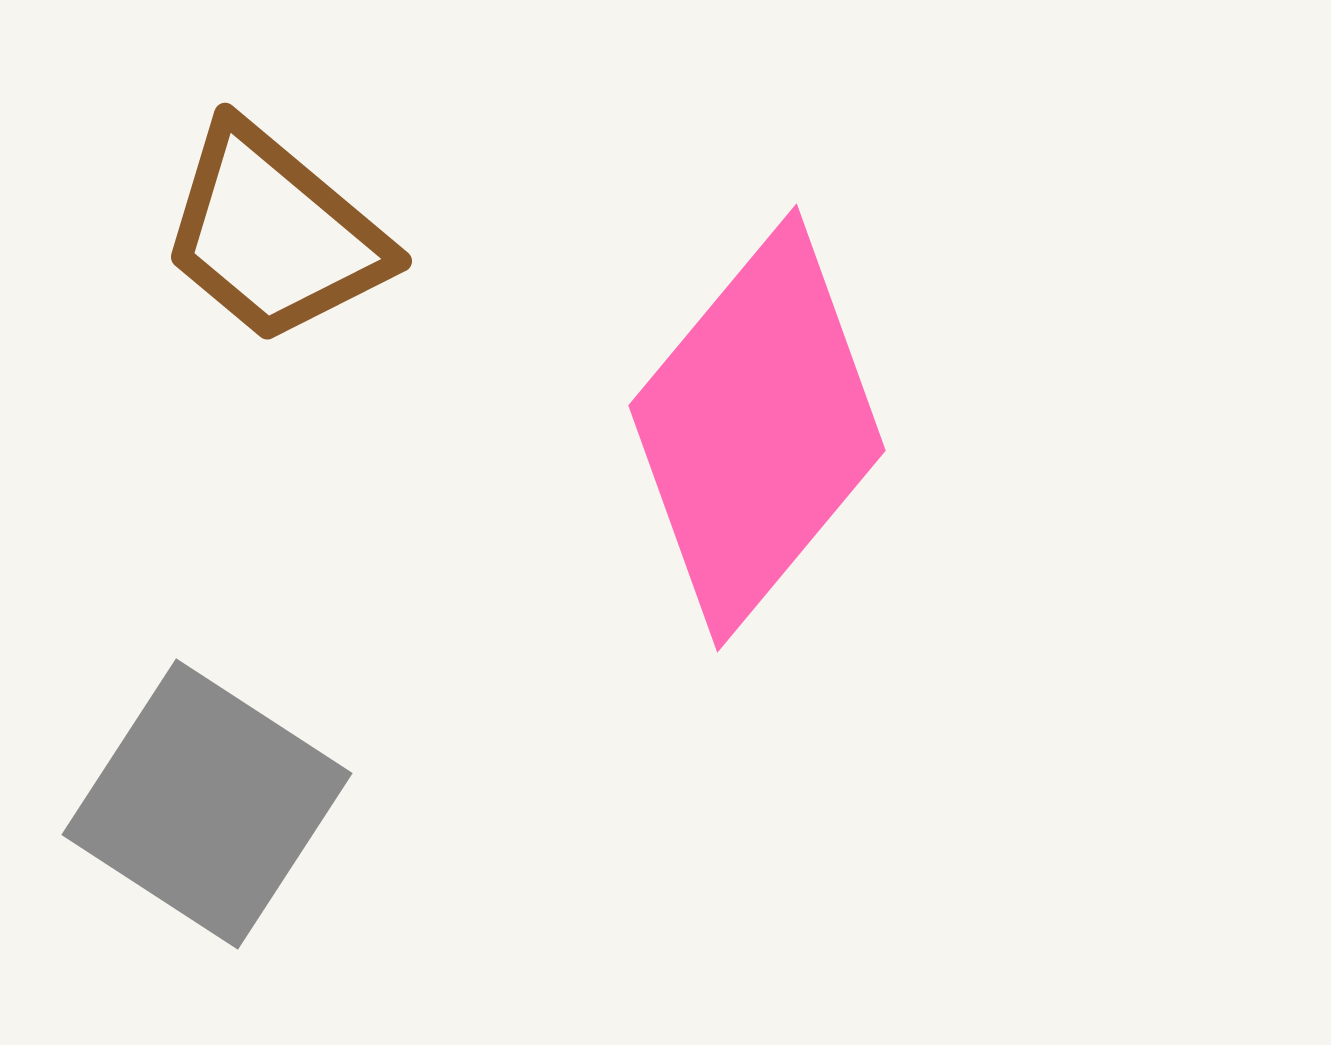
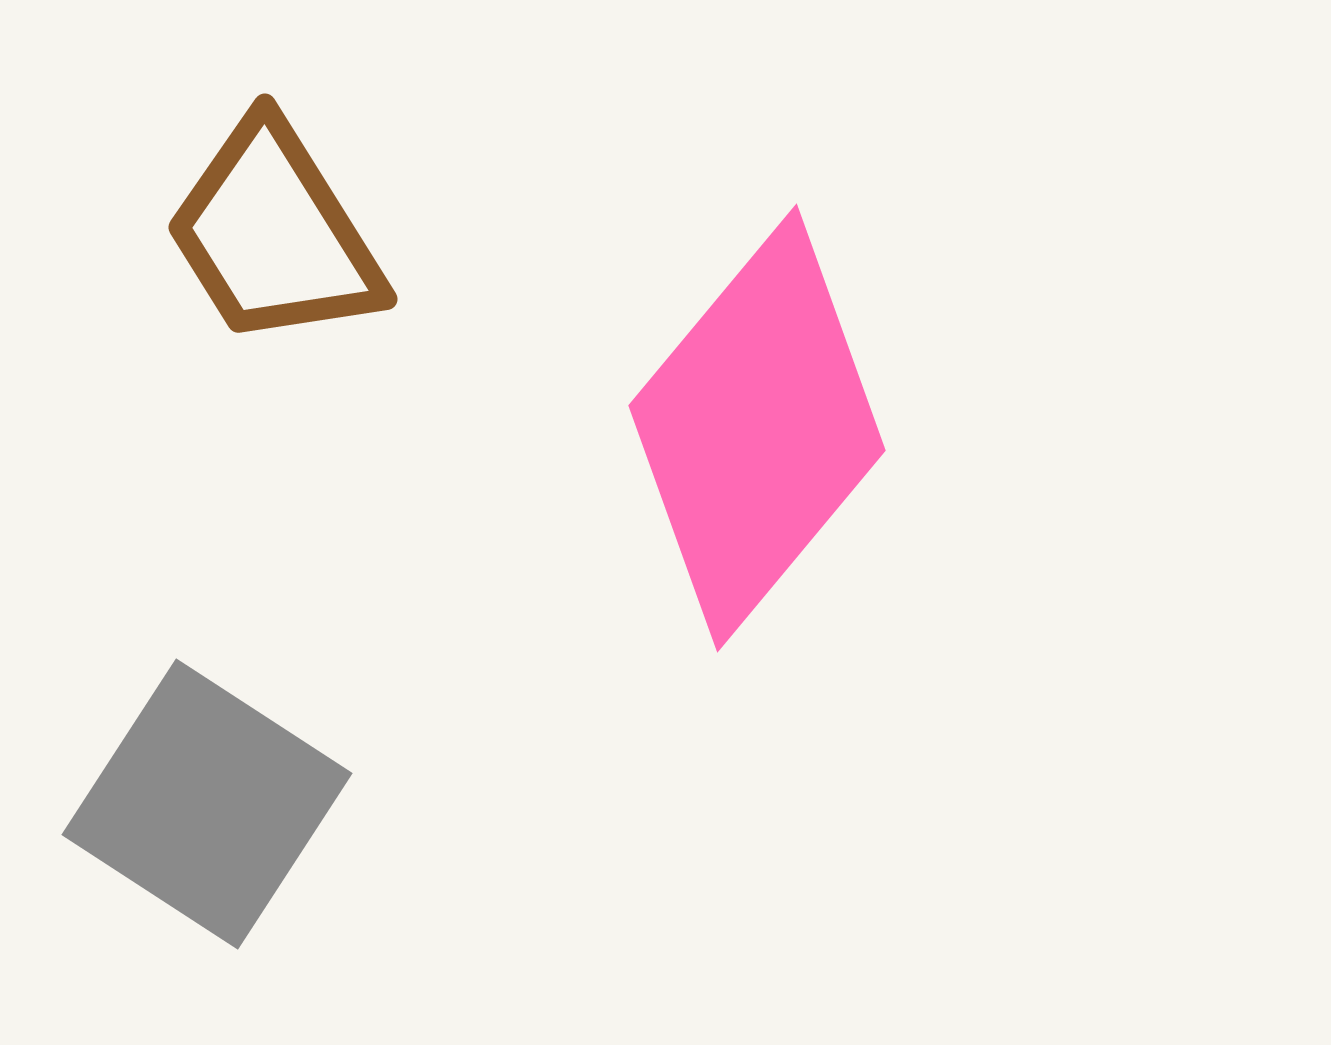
brown trapezoid: rotated 18 degrees clockwise
